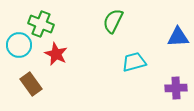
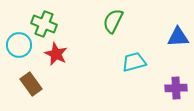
green cross: moved 3 px right
